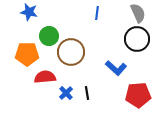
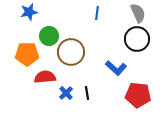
blue star: rotated 24 degrees counterclockwise
red pentagon: rotated 10 degrees clockwise
